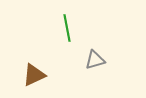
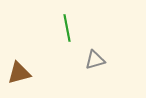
brown triangle: moved 15 px left, 2 px up; rotated 10 degrees clockwise
